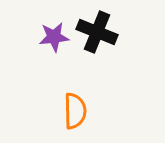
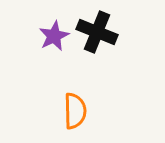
purple star: moved 1 px up; rotated 20 degrees counterclockwise
